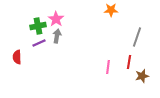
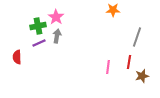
orange star: moved 2 px right
pink star: moved 2 px up
